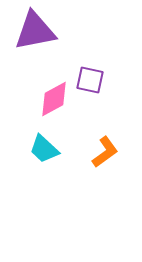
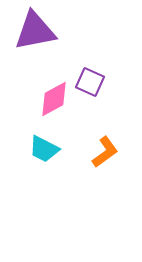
purple square: moved 2 px down; rotated 12 degrees clockwise
cyan trapezoid: rotated 16 degrees counterclockwise
